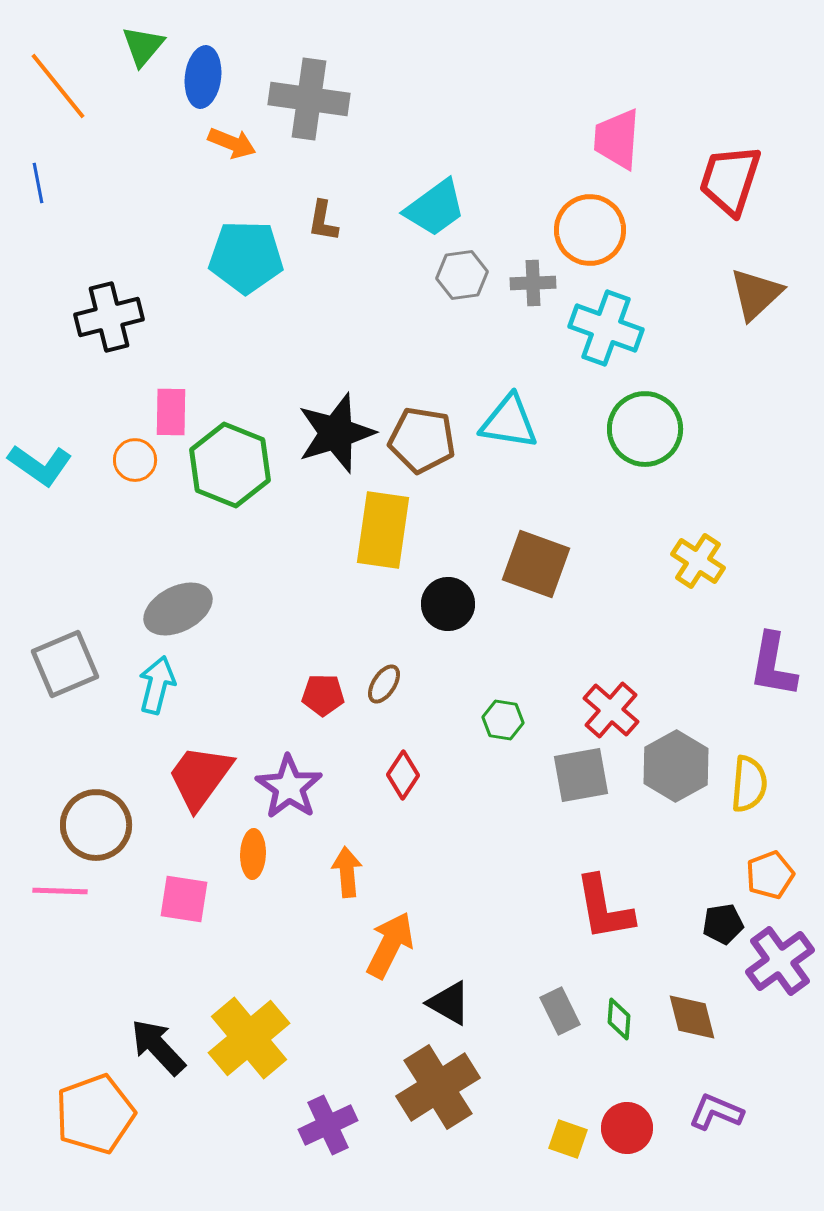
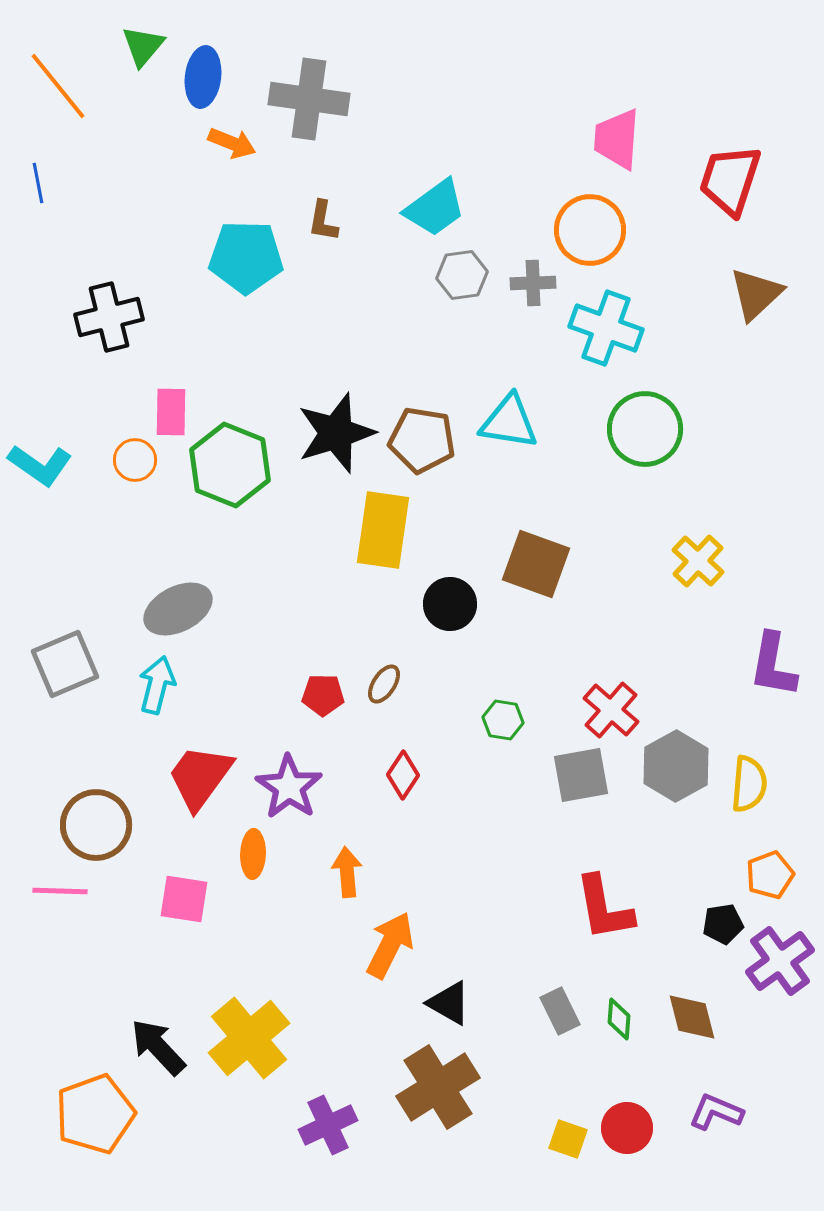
yellow cross at (698, 561): rotated 10 degrees clockwise
black circle at (448, 604): moved 2 px right
